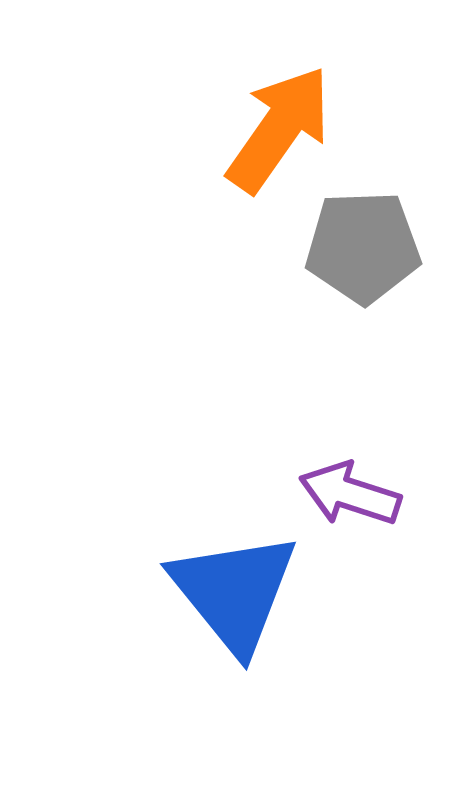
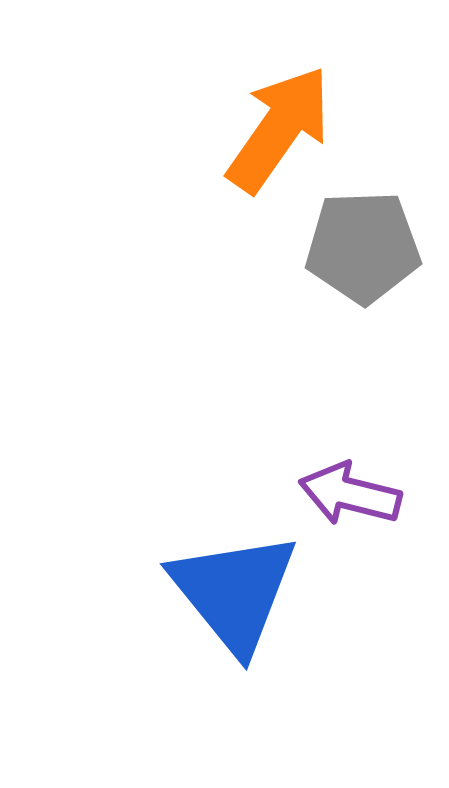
purple arrow: rotated 4 degrees counterclockwise
